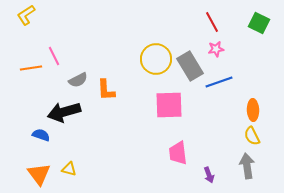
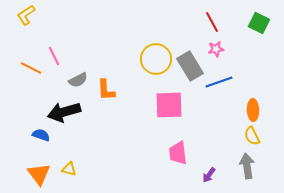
orange line: rotated 35 degrees clockwise
purple arrow: rotated 56 degrees clockwise
